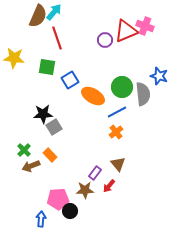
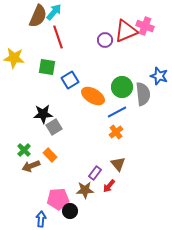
red line: moved 1 px right, 1 px up
